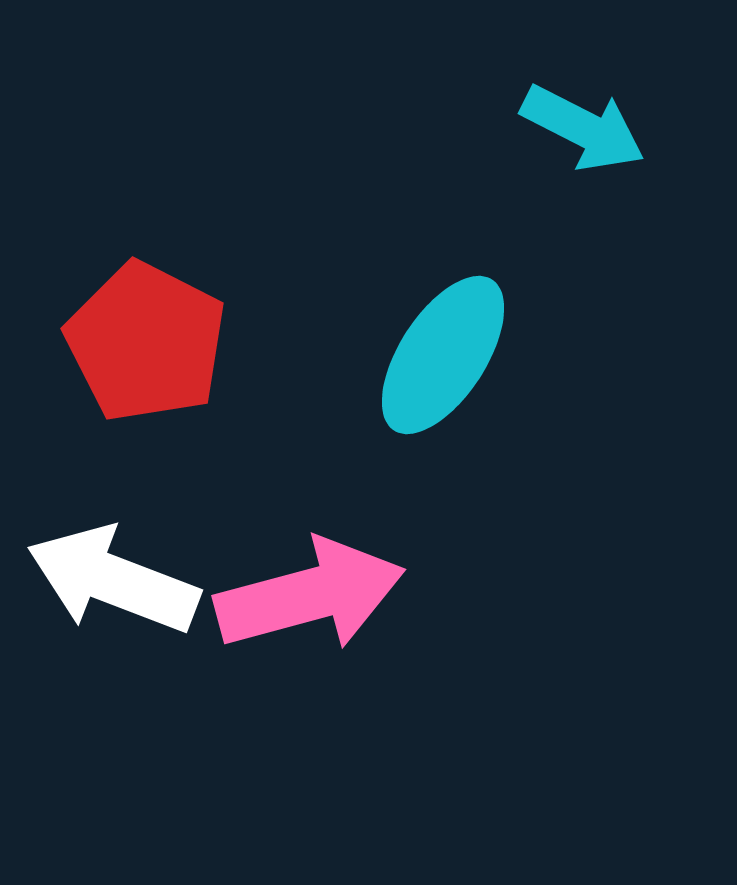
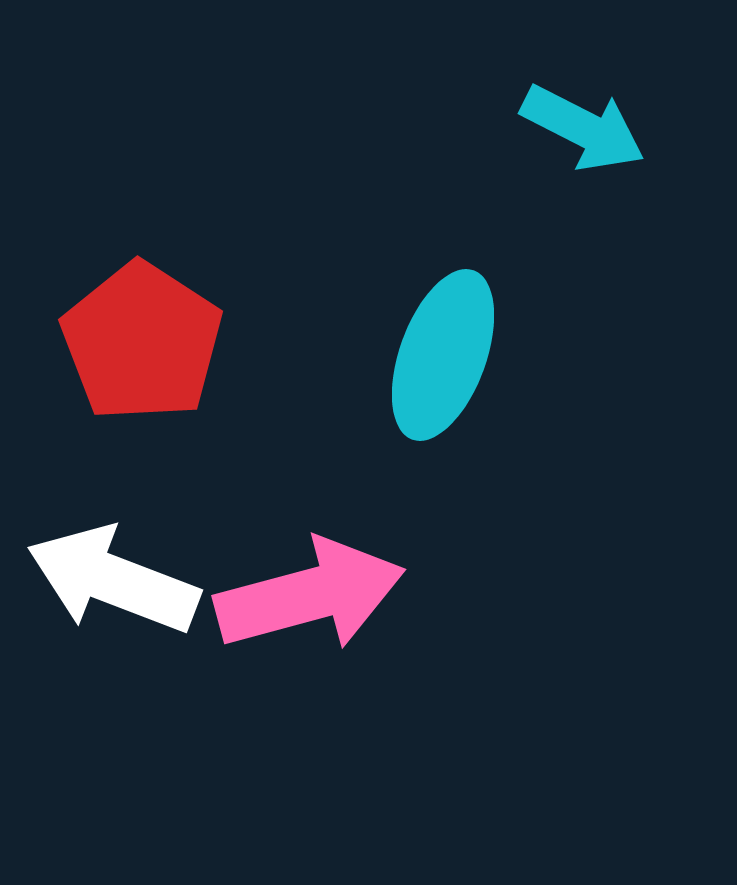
red pentagon: moved 4 px left; rotated 6 degrees clockwise
cyan ellipse: rotated 13 degrees counterclockwise
